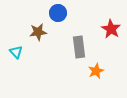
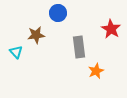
brown star: moved 2 px left, 3 px down
